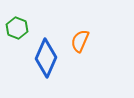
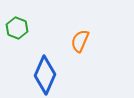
blue diamond: moved 1 px left, 17 px down
